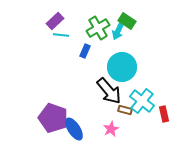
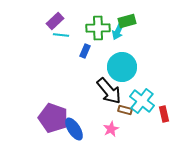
green rectangle: rotated 48 degrees counterclockwise
green cross: rotated 30 degrees clockwise
